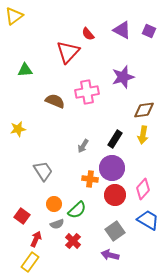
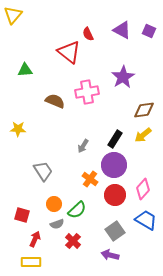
yellow triangle: moved 1 px left, 1 px up; rotated 12 degrees counterclockwise
red semicircle: rotated 16 degrees clockwise
red triangle: moved 1 px right; rotated 35 degrees counterclockwise
purple star: rotated 15 degrees counterclockwise
yellow star: rotated 14 degrees clockwise
yellow arrow: rotated 42 degrees clockwise
purple circle: moved 2 px right, 3 px up
orange cross: rotated 28 degrees clockwise
red square: moved 1 px up; rotated 21 degrees counterclockwise
blue trapezoid: moved 2 px left
red arrow: moved 1 px left
yellow rectangle: moved 1 px right; rotated 54 degrees clockwise
